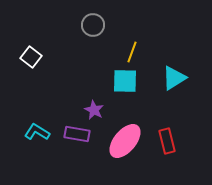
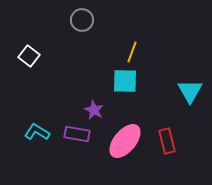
gray circle: moved 11 px left, 5 px up
white square: moved 2 px left, 1 px up
cyan triangle: moved 16 px right, 13 px down; rotated 28 degrees counterclockwise
